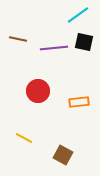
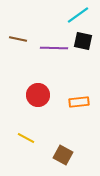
black square: moved 1 px left, 1 px up
purple line: rotated 8 degrees clockwise
red circle: moved 4 px down
yellow line: moved 2 px right
